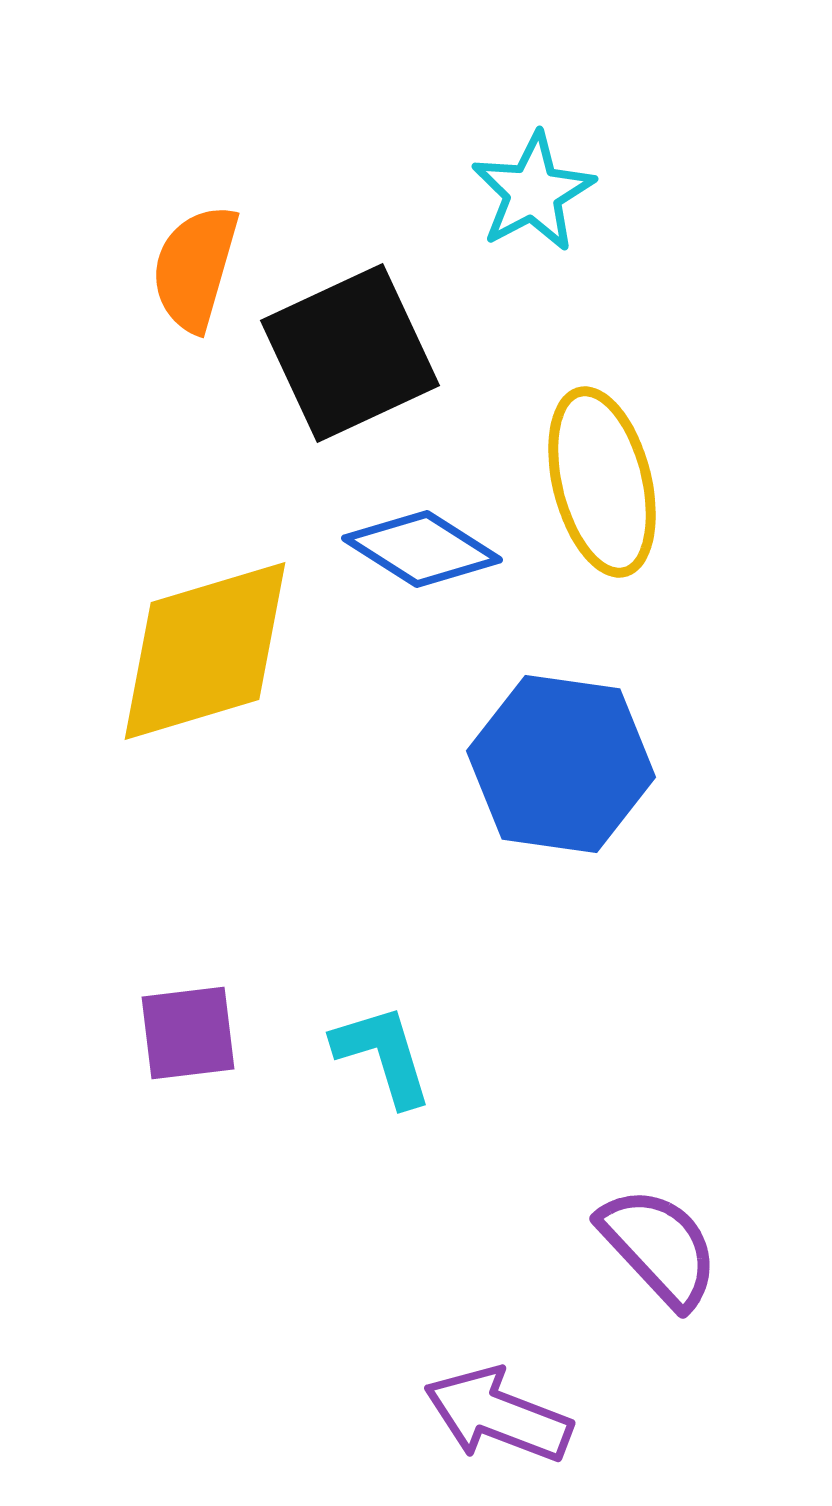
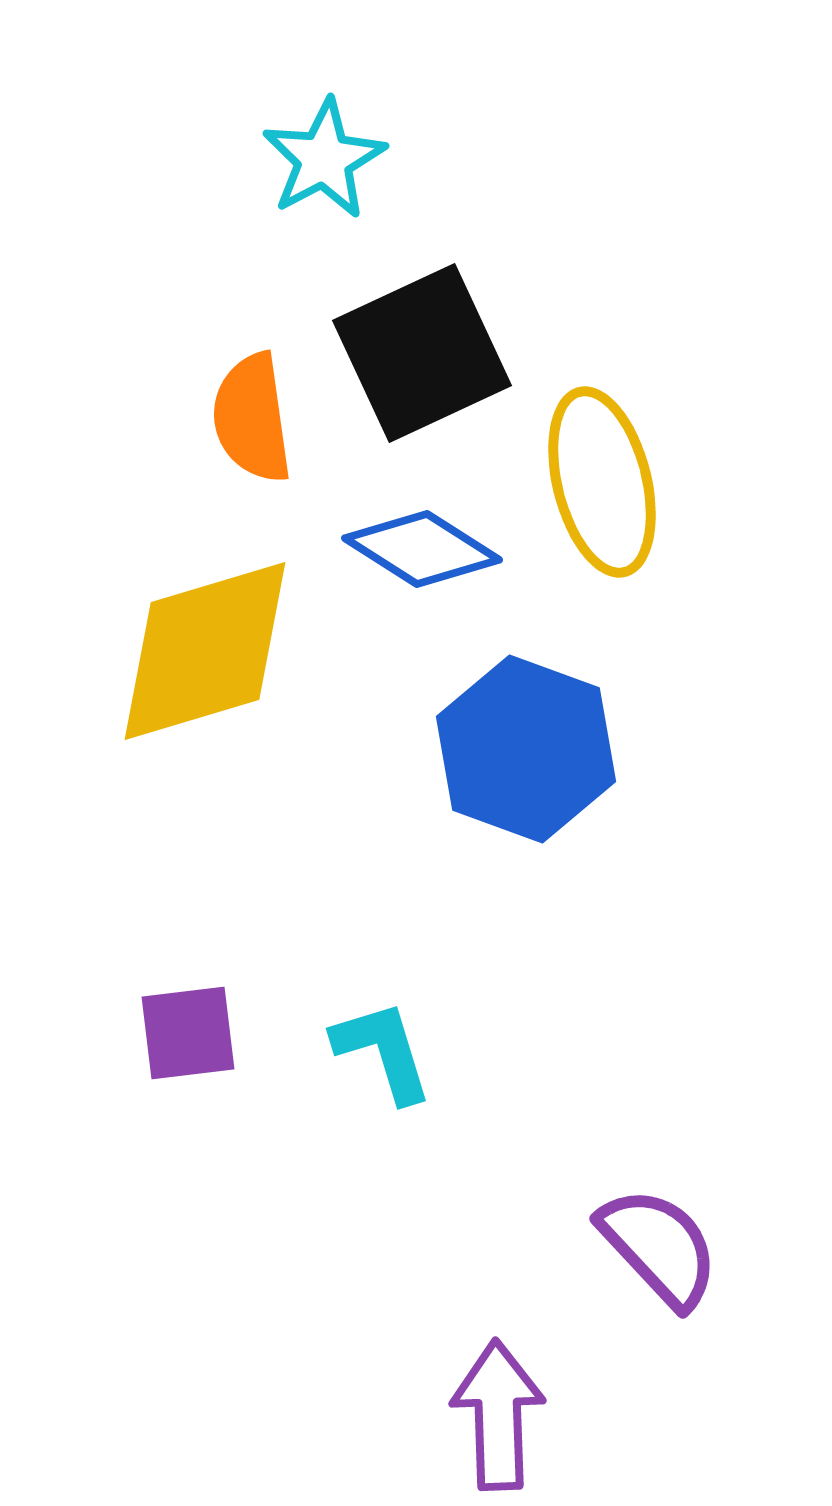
cyan star: moved 209 px left, 33 px up
orange semicircle: moved 57 px right, 150 px down; rotated 24 degrees counterclockwise
black square: moved 72 px right
blue hexagon: moved 35 px left, 15 px up; rotated 12 degrees clockwise
cyan L-shape: moved 4 px up
purple arrow: rotated 67 degrees clockwise
